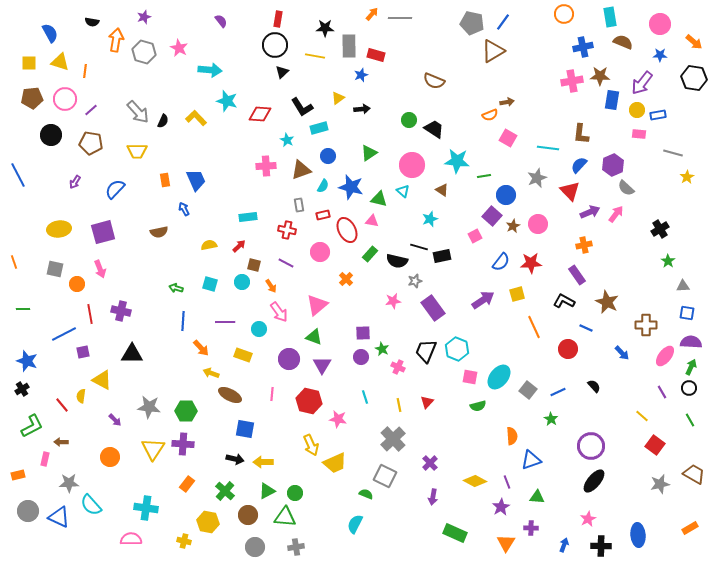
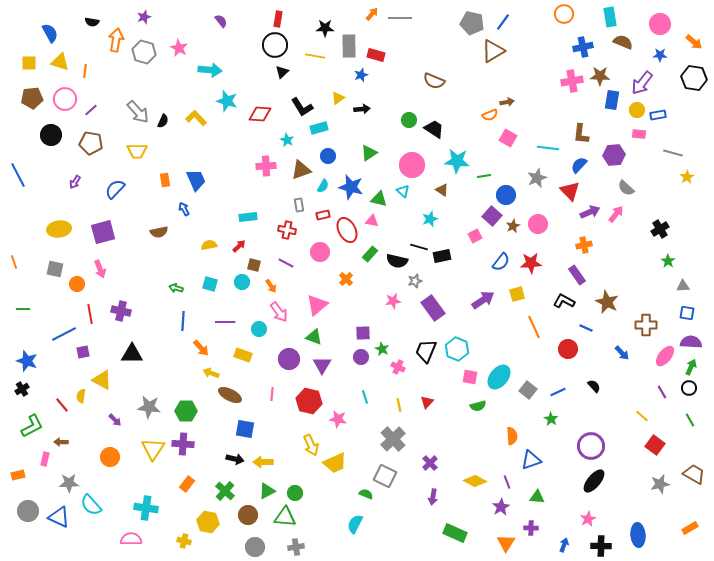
purple hexagon at (613, 165): moved 1 px right, 10 px up; rotated 20 degrees clockwise
